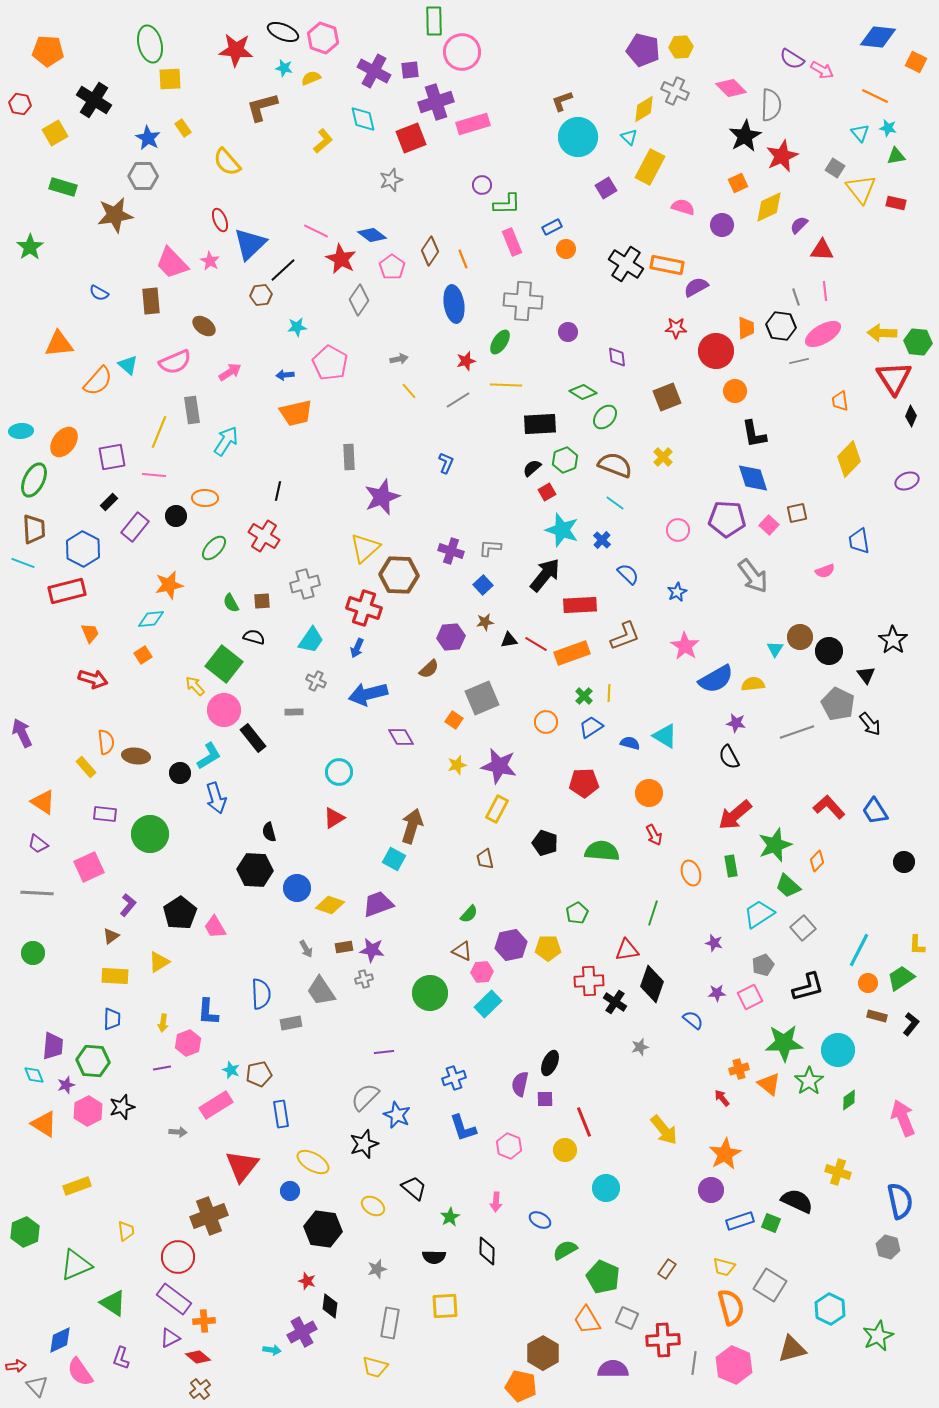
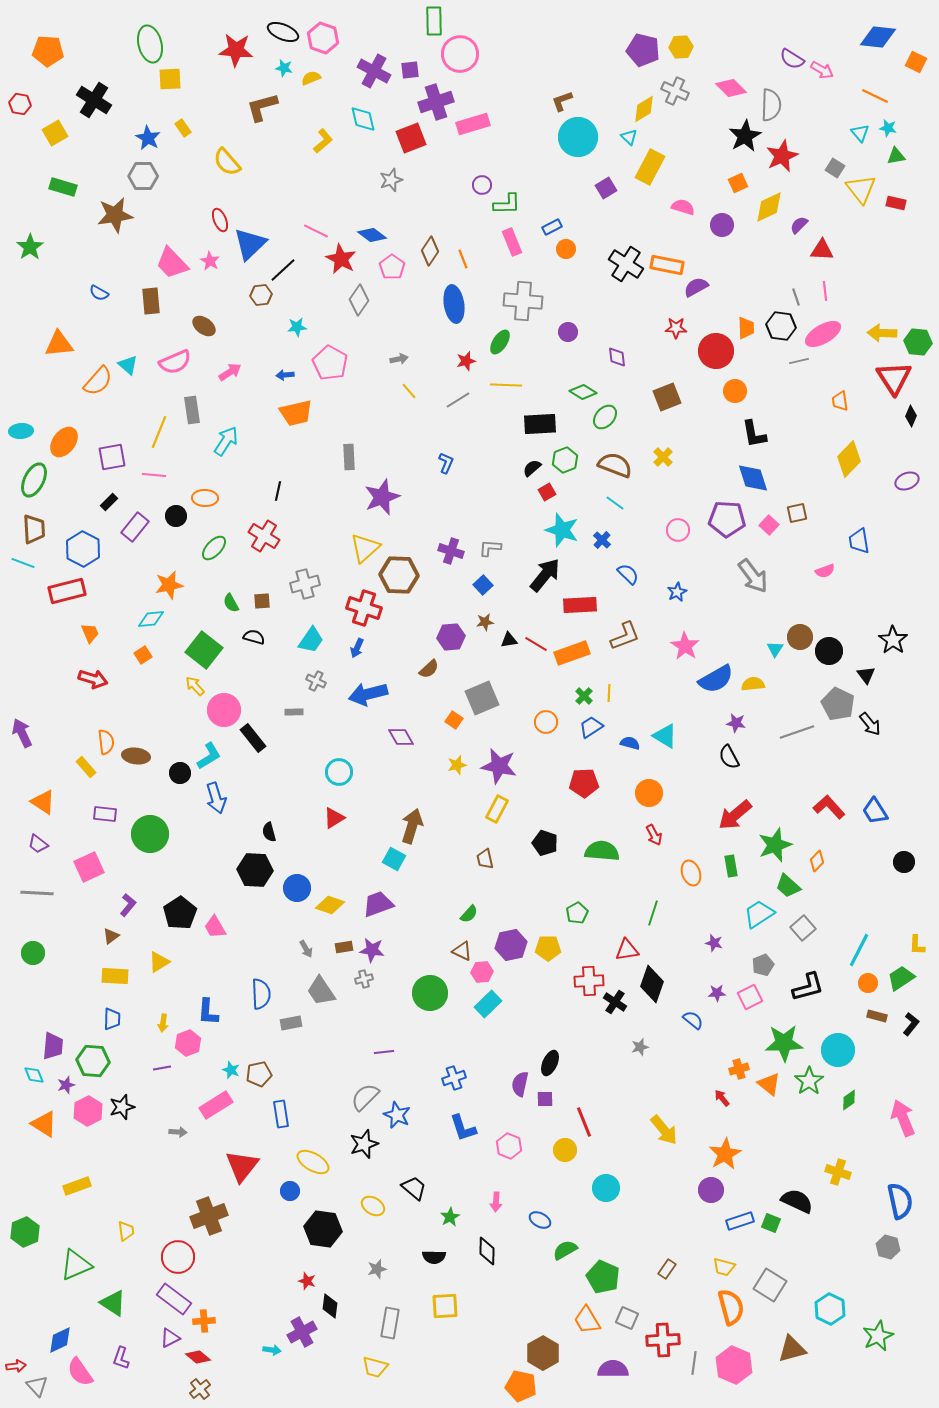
pink circle at (462, 52): moved 2 px left, 2 px down
green square at (224, 664): moved 20 px left, 14 px up
